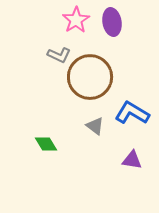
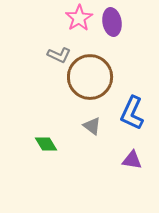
pink star: moved 3 px right, 2 px up
blue L-shape: rotated 96 degrees counterclockwise
gray triangle: moved 3 px left
